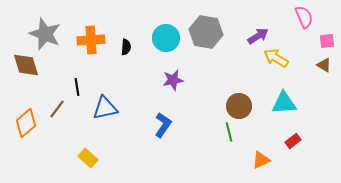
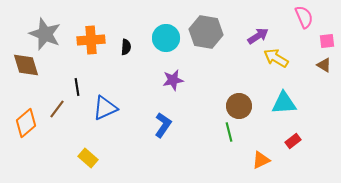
blue triangle: rotated 12 degrees counterclockwise
